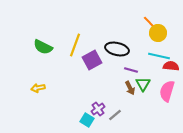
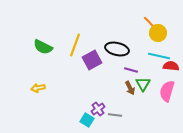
gray line: rotated 48 degrees clockwise
